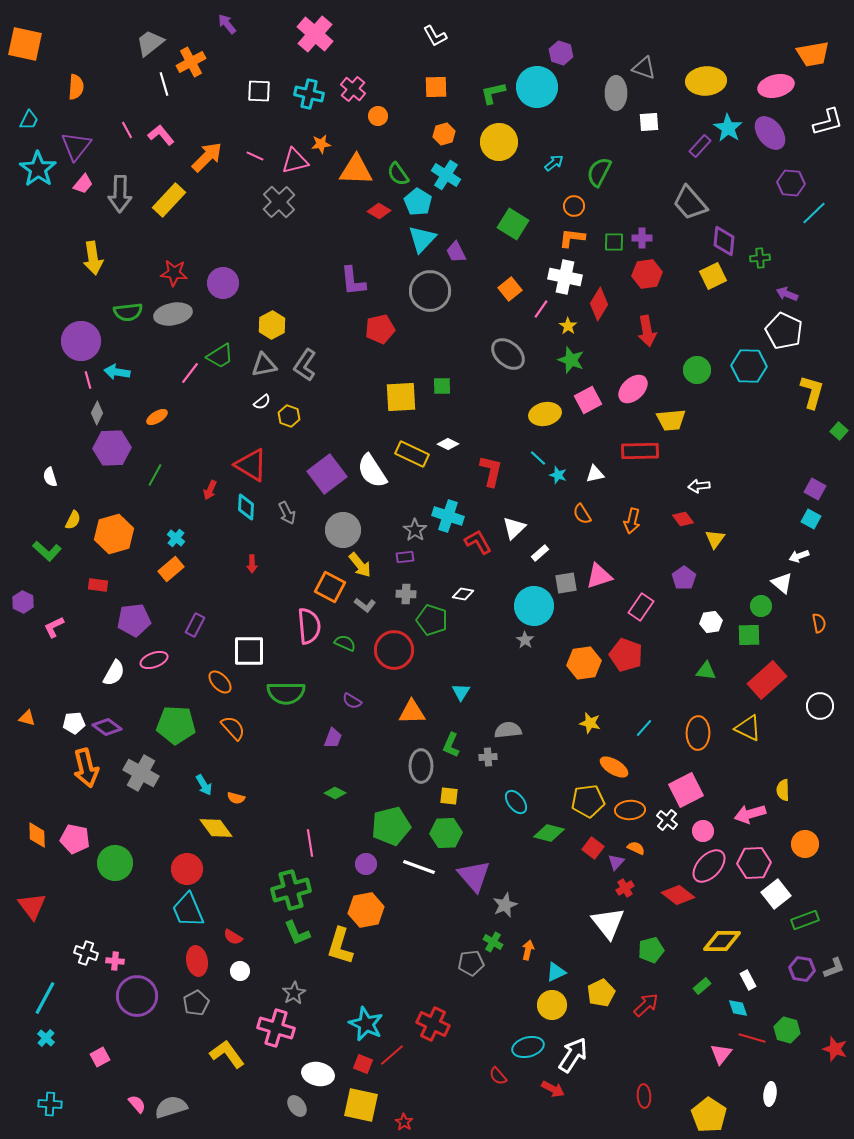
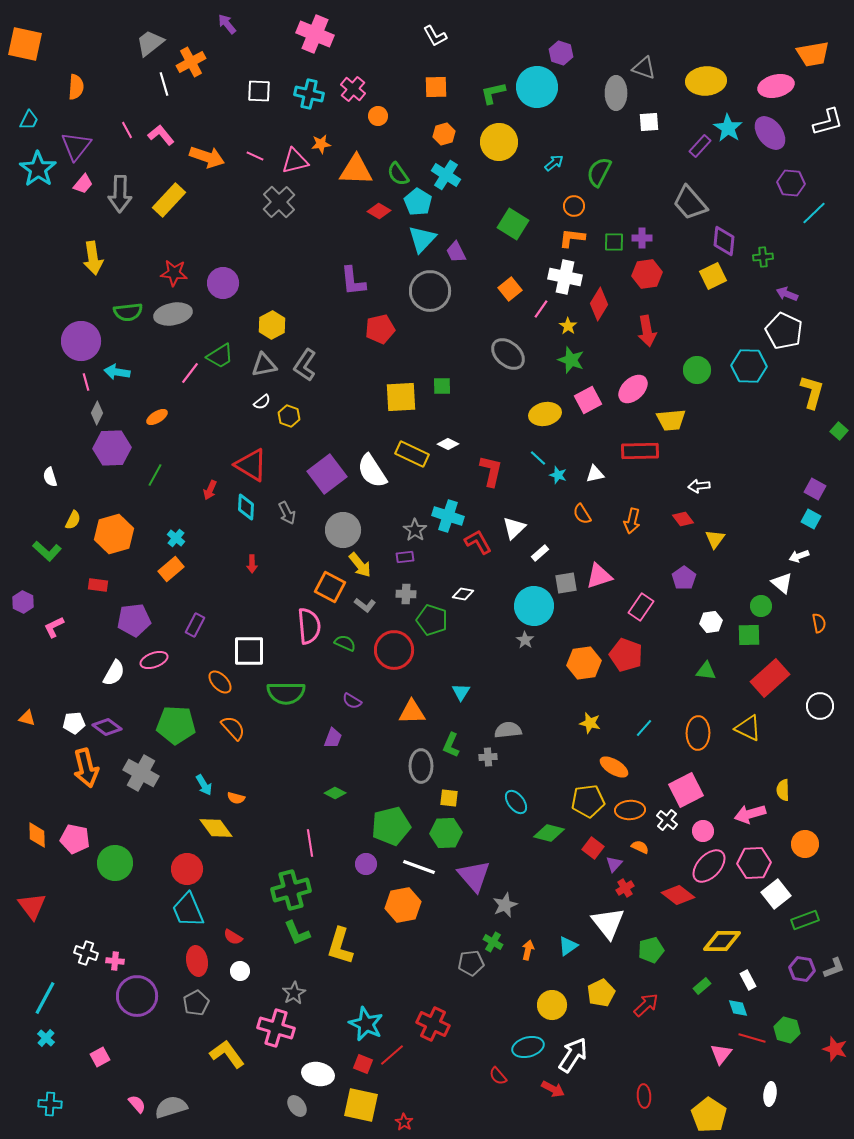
pink cross at (315, 34): rotated 18 degrees counterclockwise
orange arrow at (207, 157): rotated 64 degrees clockwise
green cross at (760, 258): moved 3 px right, 1 px up
pink line at (88, 380): moved 2 px left, 2 px down
red rectangle at (767, 680): moved 3 px right, 2 px up
yellow square at (449, 796): moved 2 px down
orange semicircle at (636, 848): moved 4 px right, 1 px up
purple triangle at (616, 862): moved 2 px left, 2 px down
orange hexagon at (366, 910): moved 37 px right, 5 px up
cyan triangle at (556, 972): moved 12 px right, 26 px up; rotated 10 degrees counterclockwise
